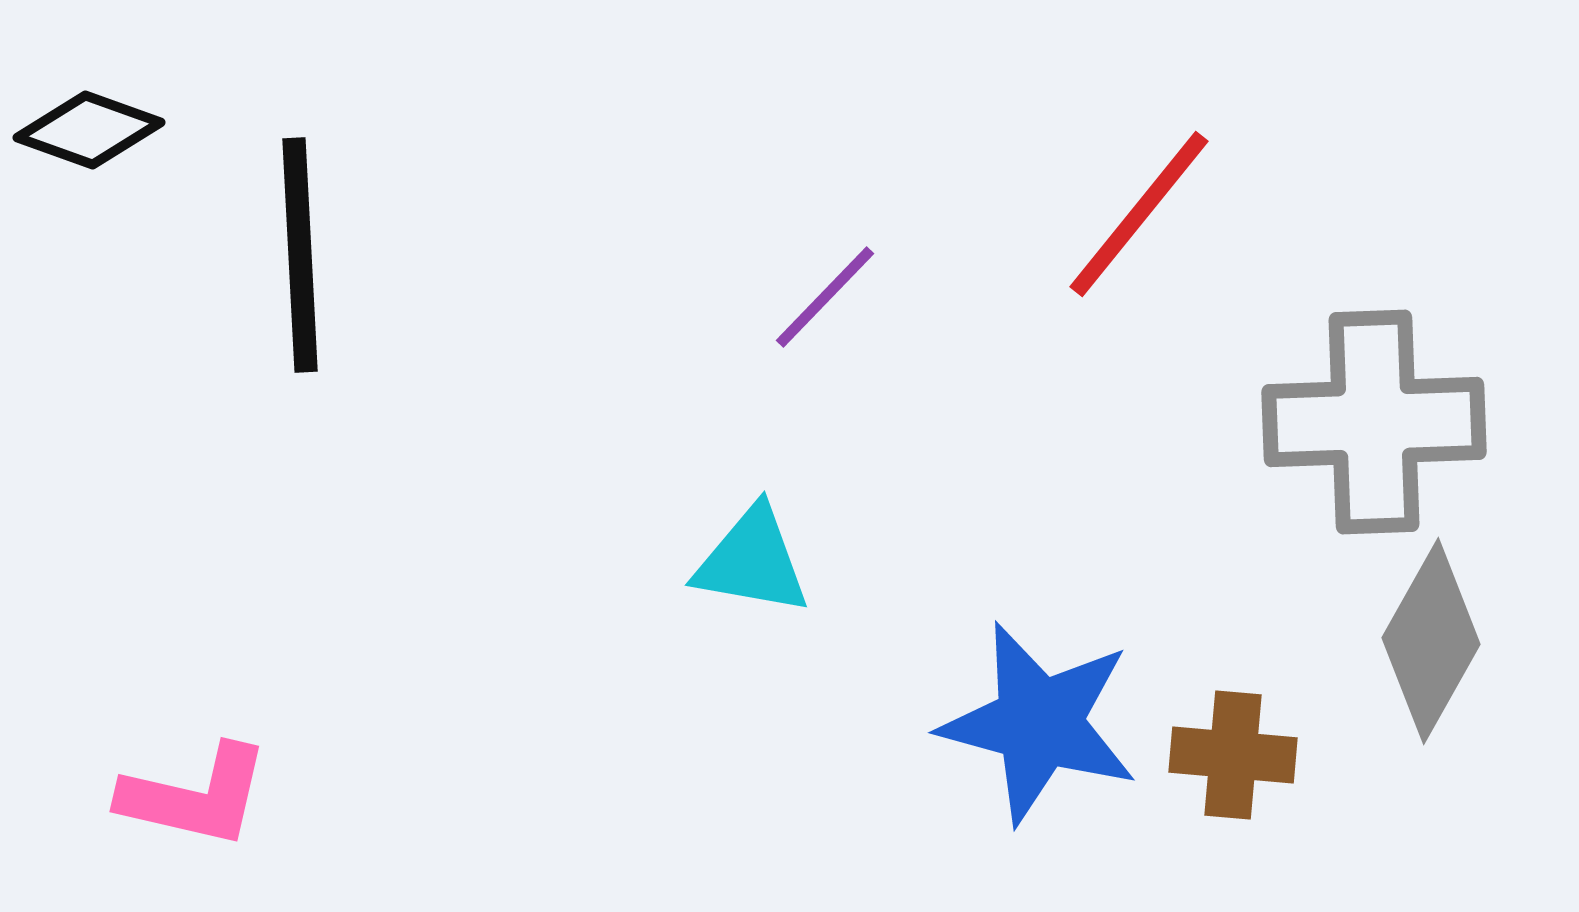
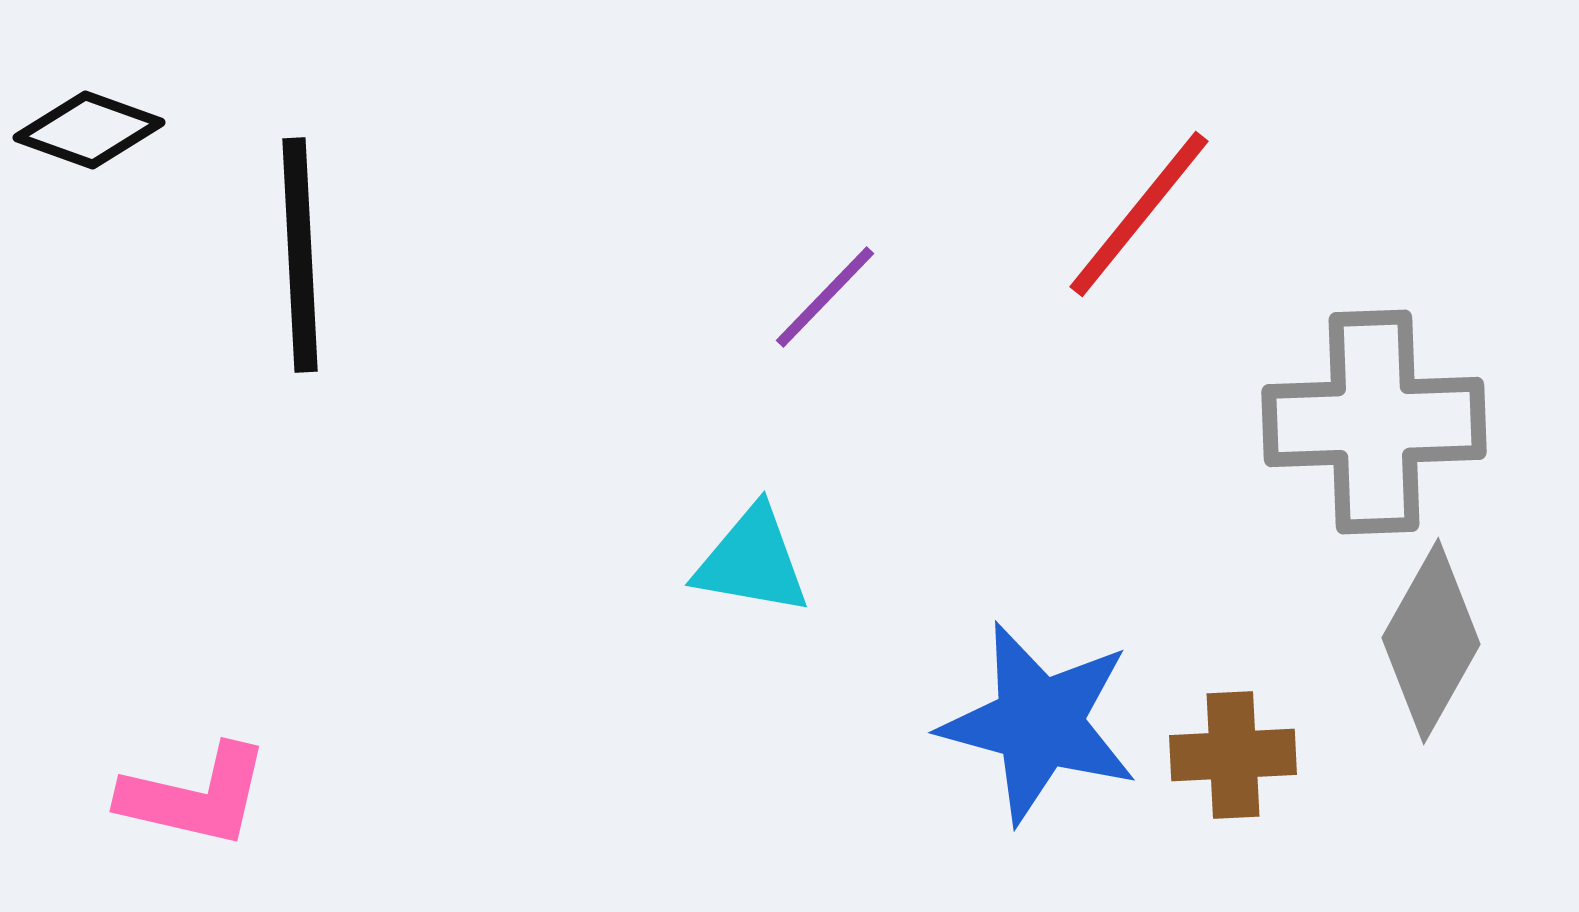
brown cross: rotated 8 degrees counterclockwise
